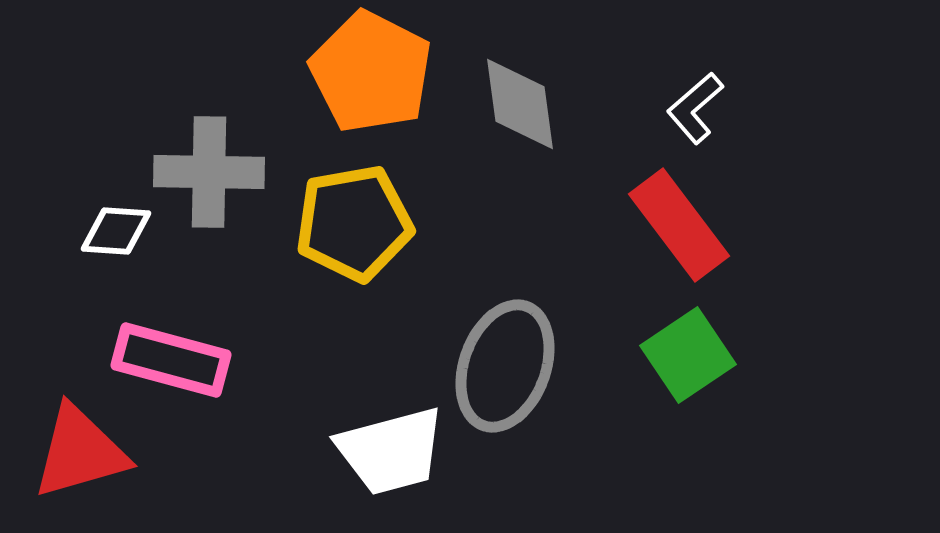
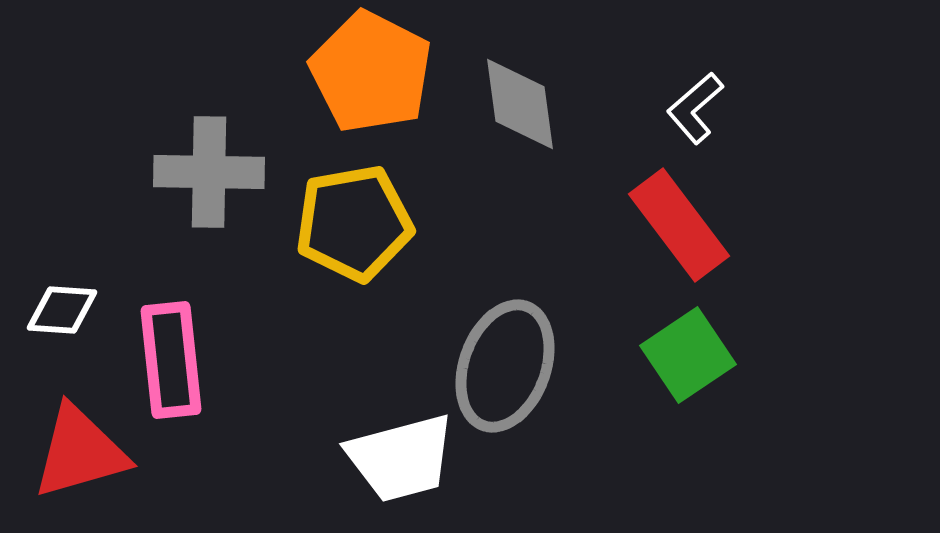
white diamond: moved 54 px left, 79 px down
pink rectangle: rotated 69 degrees clockwise
white trapezoid: moved 10 px right, 7 px down
